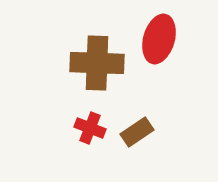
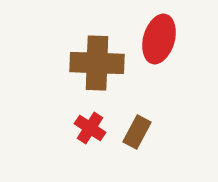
red cross: rotated 12 degrees clockwise
brown rectangle: rotated 28 degrees counterclockwise
